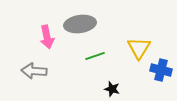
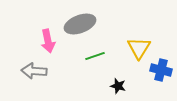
gray ellipse: rotated 12 degrees counterclockwise
pink arrow: moved 1 px right, 4 px down
black star: moved 6 px right, 3 px up
